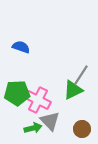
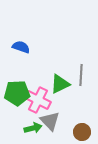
gray line: rotated 30 degrees counterclockwise
green triangle: moved 13 px left, 6 px up
brown circle: moved 3 px down
